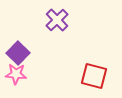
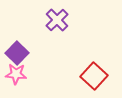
purple square: moved 1 px left
red square: rotated 28 degrees clockwise
